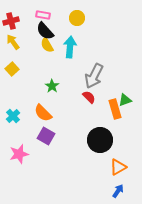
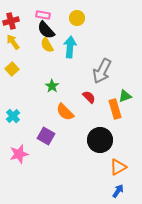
black semicircle: moved 1 px right, 1 px up
gray arrow: moved 8 px right, 5 px up
green triangle: moved 4 px up
orange semicircle: moved 22 px right, 1 px up
